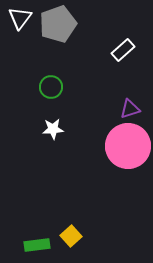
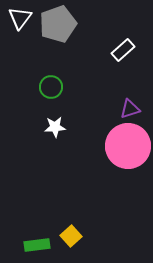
white star: moved 2 px right, 2 px up
